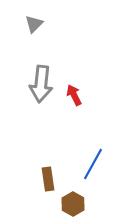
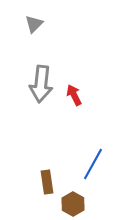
brown rectangle: moved 1 px left, 3 px down
